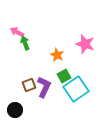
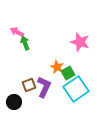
pink star: moved 5 px left, 2 px up
orange star: moved 12 px down
green square: moved 4 px right, 3 px up
black circle: moved 1 px left, 8 px up
